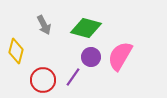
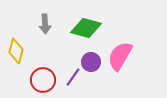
gray arrow: moved 1 px right, 1 px up; rotated 24 degrees clockwise
purple circle: moved 5 px down
